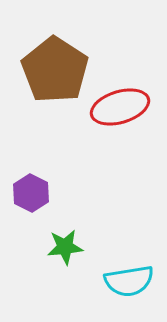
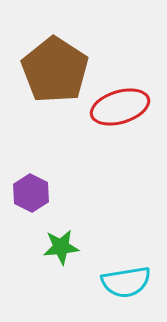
green star: moved 4 px left
cyan semicircle: moved 3 px left, 1 px down
